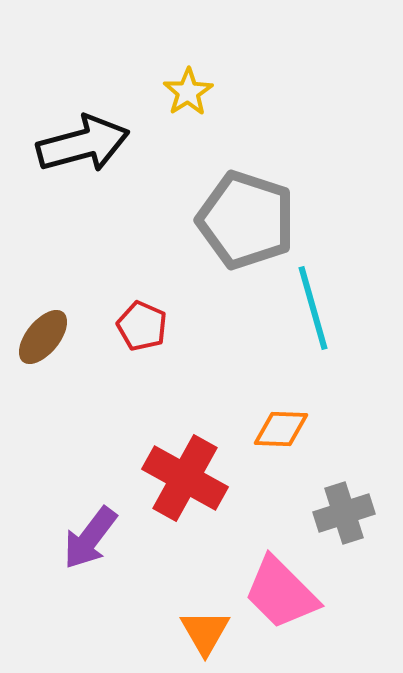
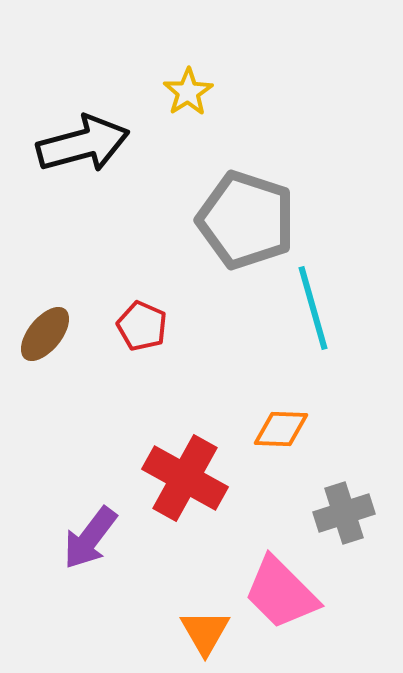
brown ellipse: moved 2 px right, 3 px up
